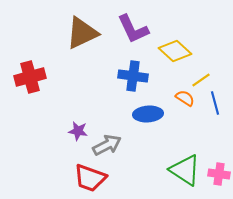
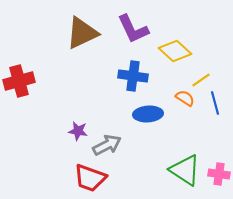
red cross: moved 11 px left, 4 px down
